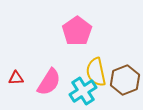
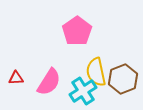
brown hexagon: moved 2 px left, 1 px up
